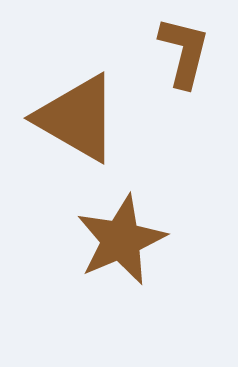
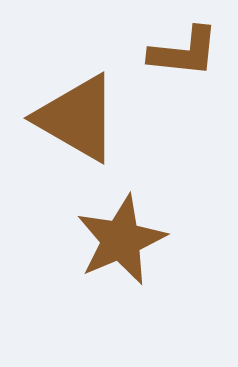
brown L-shape: rotated 82 degrees clockwise
